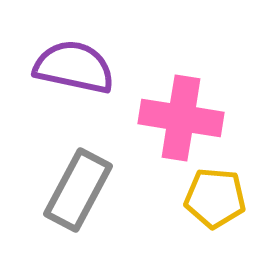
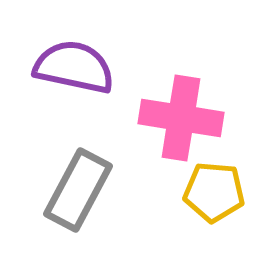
yellow pentagon: moved 1 px left, 6 px up
